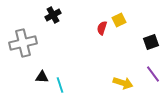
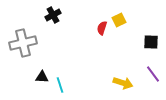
black square: rotated 21 degrees clockwise
